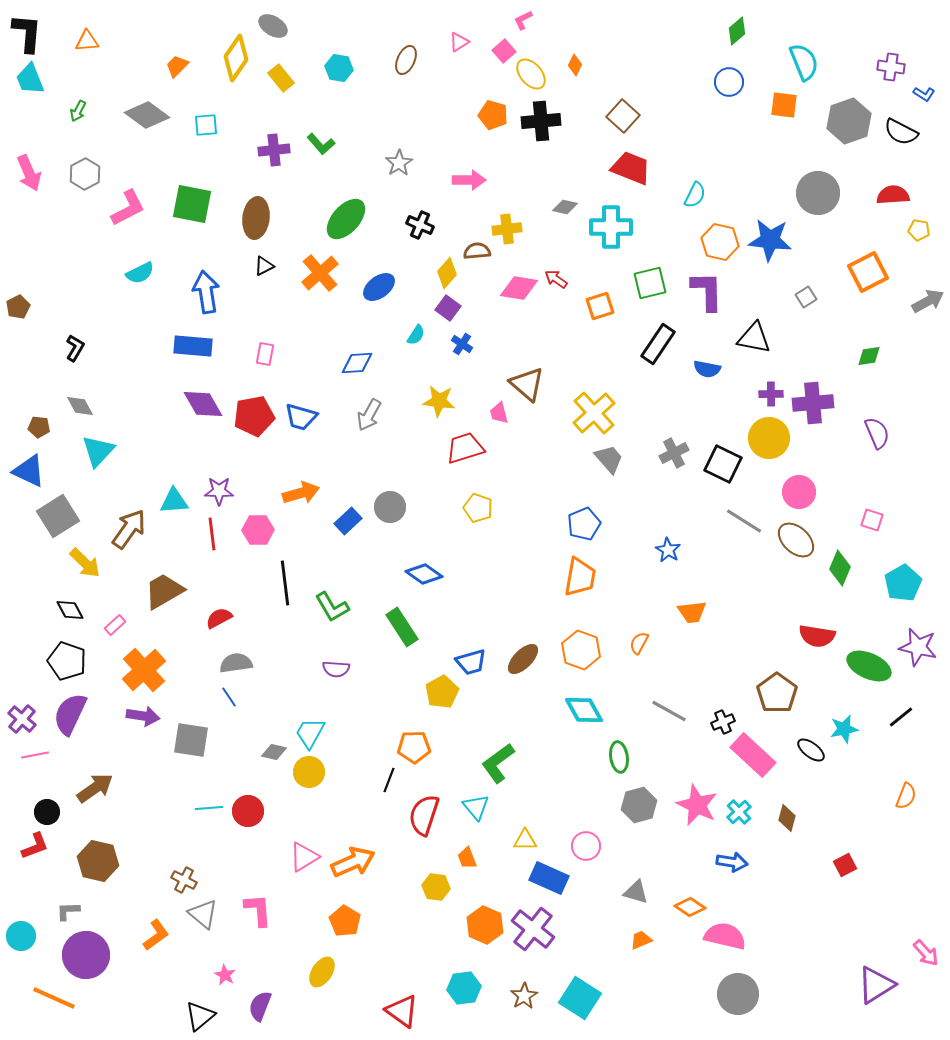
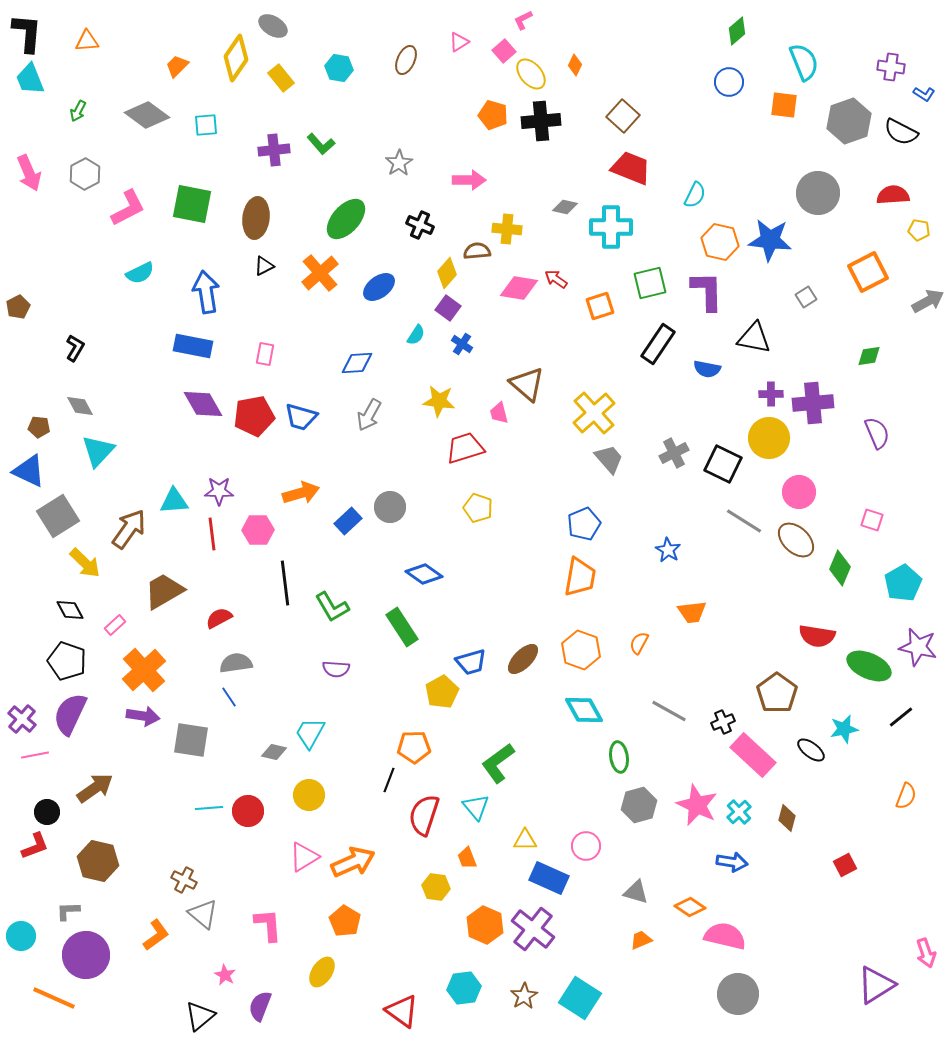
yellow cross at (507, 229): rotated 12 degrees clockwise
blue rectangle at (193, 346): rotated 6 degrees clockwise
yellow circle at (309, 772): moved 23 px down
pink L-shape at (258, 910): moved 10 px right, 15 px down
pink arrow at (926, 953): rotated 24 degrees clockwise
